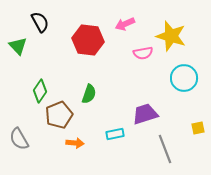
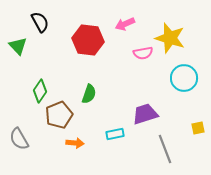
yellow star: moved 1 px left, 2 px down
